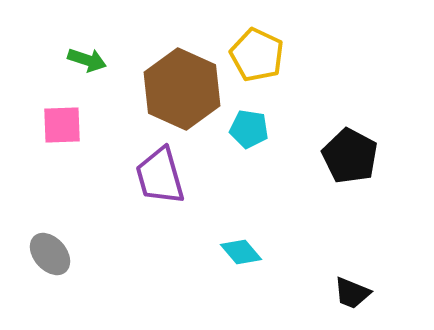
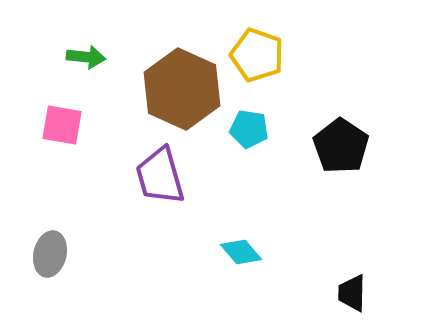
yellow pentagon: rotated 6 degrees counterclockwise
green arrow: moved 1 px left, 3 px up; rotated 12 degrees counterclockwise
pink square: rotated 12 degrees clockwise
black pentagon: moved 9 px left, 10 px up; rotated 6 degrees clockwise
gray ellipse: rotated 54 degrees clockwise
black trapezoid: rotated 69 degrees clockwise
